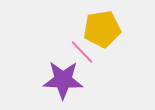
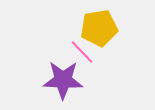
yellow pentagon: moved 3 px left, 1 px up
